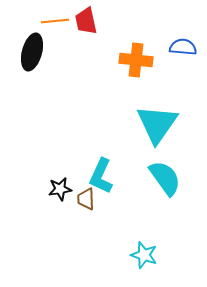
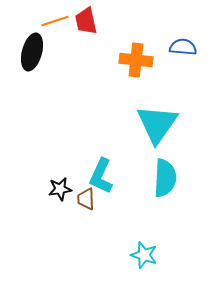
orange line: rotated 12 degrees counterclockwise
cyan semicircle: rotated 39 degrees clockwise
